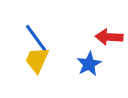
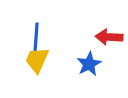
blue line: rotated 40 degrees clockwise
